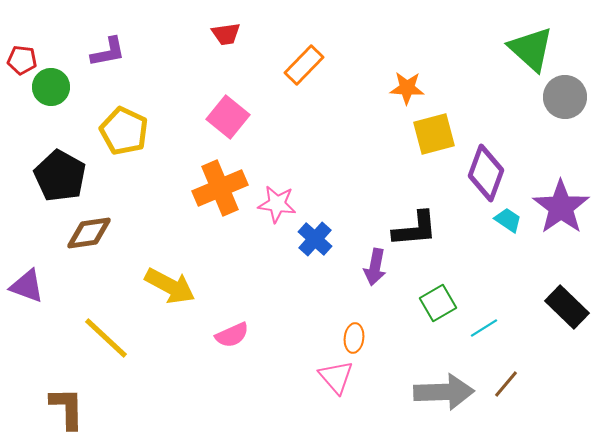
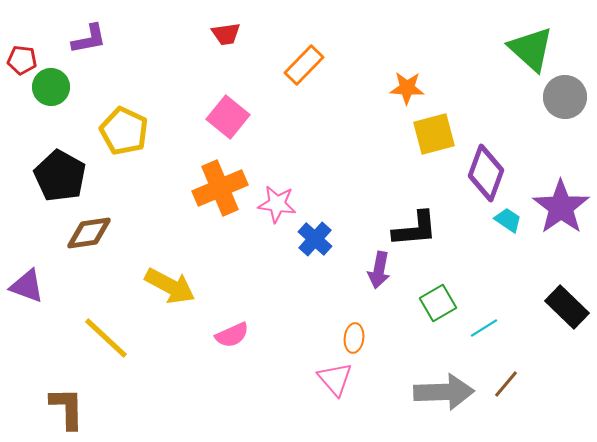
purple L-shape: moved 19 px left, 13 px up
purple arrow: moved 4 px right, 3 px down
pink triangle: moved 1 px left, 2 px down
